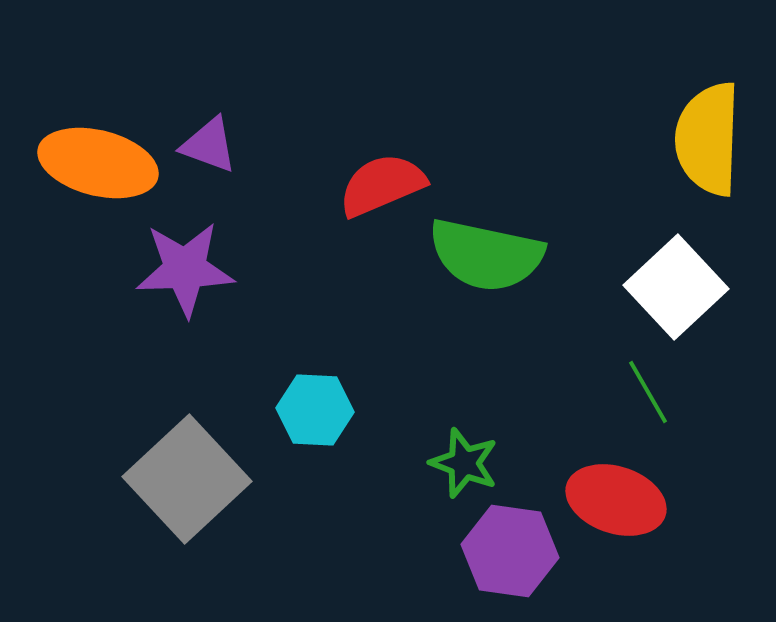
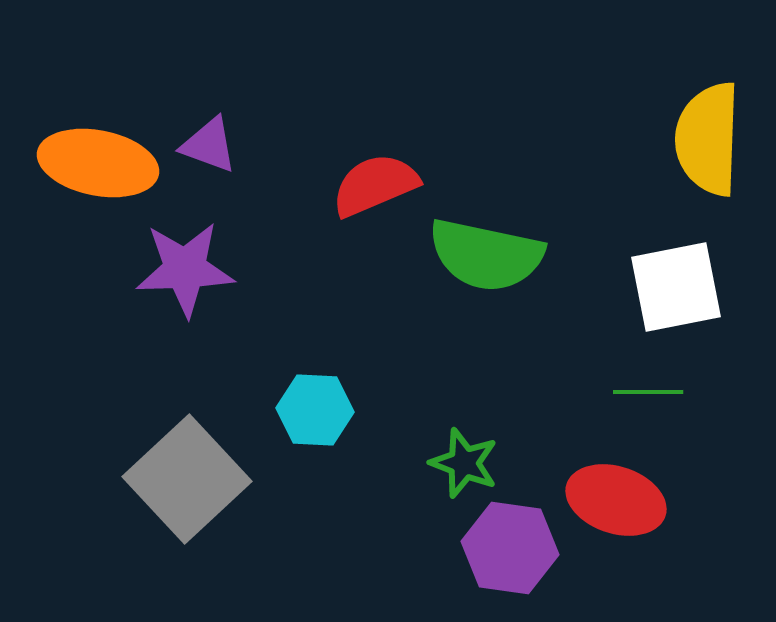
orange ellipse: rotated 3 degrees counterclockwise
red semicircle: moved 7 px left
white square: rotated 32 degrees clockwise
green line: rotated 60 degrees counterclockwise
purple hexagon: moved 3 px up
